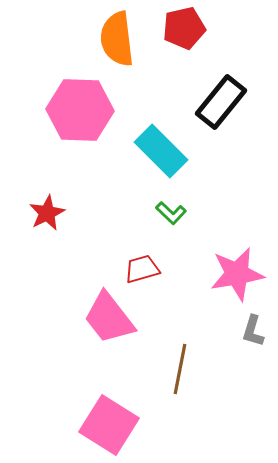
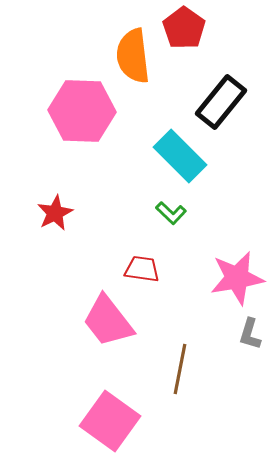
red pentagon: rotated 24 degrees counterclockwise
orange semicircle: moved 16 px right, 17 px down
pink hexagon: moved 2 px right, 1 px down
cyan rectangle: moved 19 px right, 5 px down
red star: moved 8 px right
red trapezoid: rotated 24 degrees clockwise
pink star: moved 4 px down
pink trapezoid: moved 1 px left, 3 px down
gray L-shape: moved 3 px left, 3 px down
pink square: moved 1 px right, 4 px up; rotated 4 degrees clockwise
